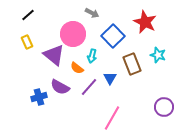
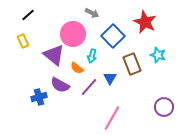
yellow rectangle: moved 4 px left, 1 px up
purple semicircle: moved 2 px up
